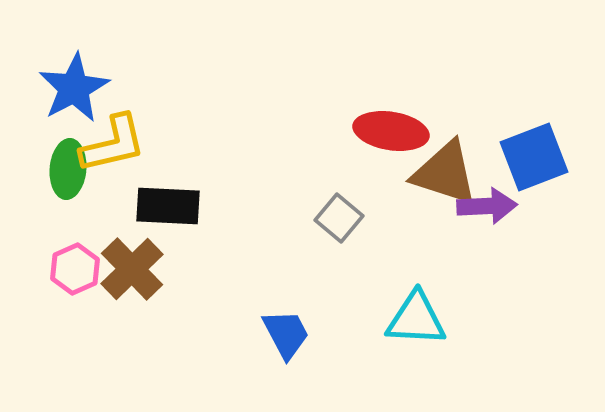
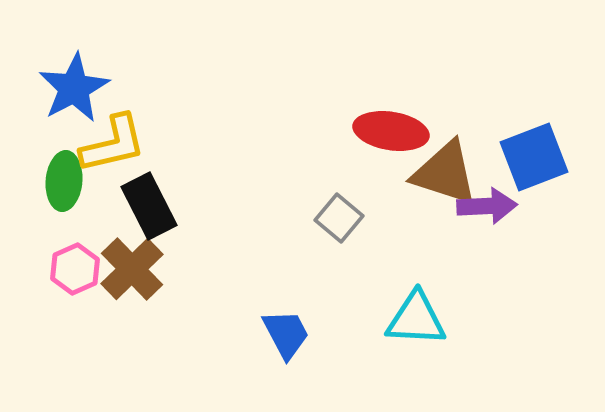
green ellipse: moved 4 px left, 12 px down
black rectangle: moved 19 px left; rotated 60 degrees clockwise
